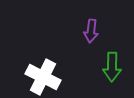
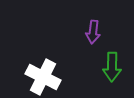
purple arrow: moved 2 px right, 1 px down
